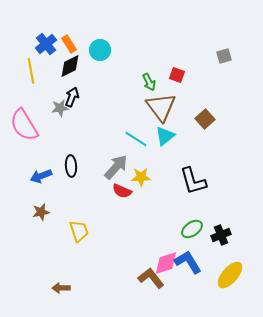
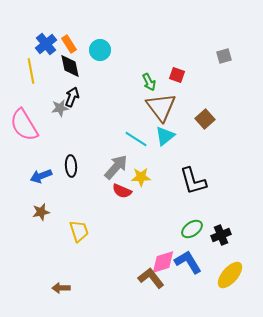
black diamond: rotated 75 degrees counterclockwise
pink diamond: moved 3 px left, 1 px up
